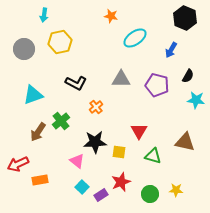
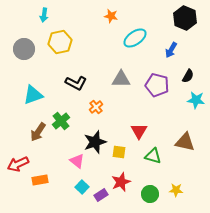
black star: rotated 15 degrees counterclockwise
